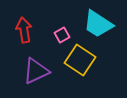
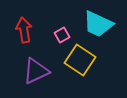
cyan trapezoid: rotated 8 degrees counterclockwise
